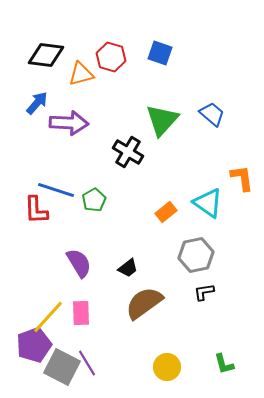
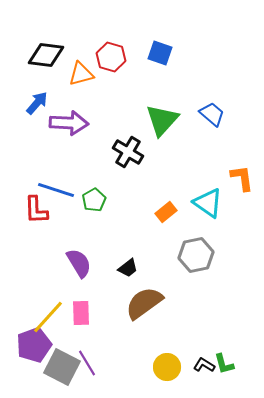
black L-shape: moved 73 px down; rotated 40 degrees clockwise
